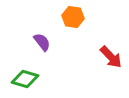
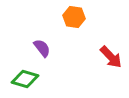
orange hexagon: moved 1 px right
purple semicircle: moved 6 px down
